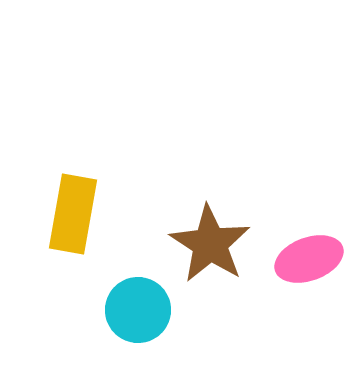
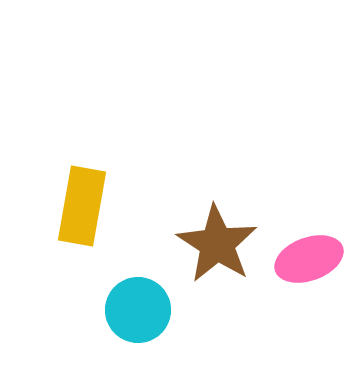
yellow rectangle: moved 9 px right, 8 px up
brown star: moved 7 px right
